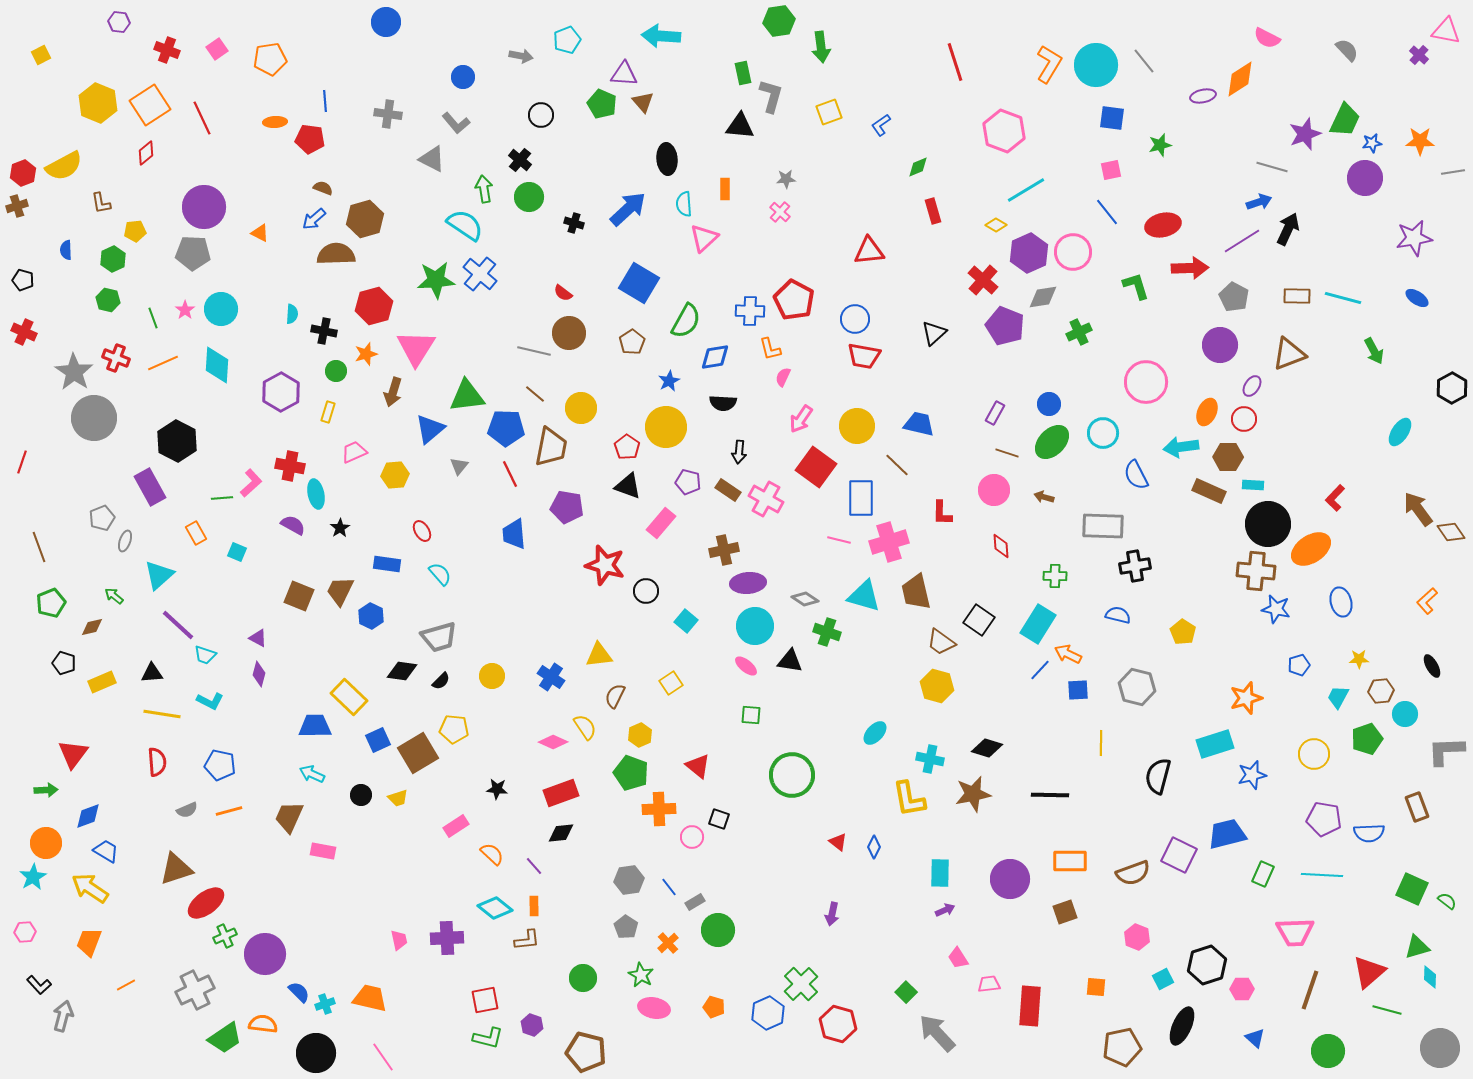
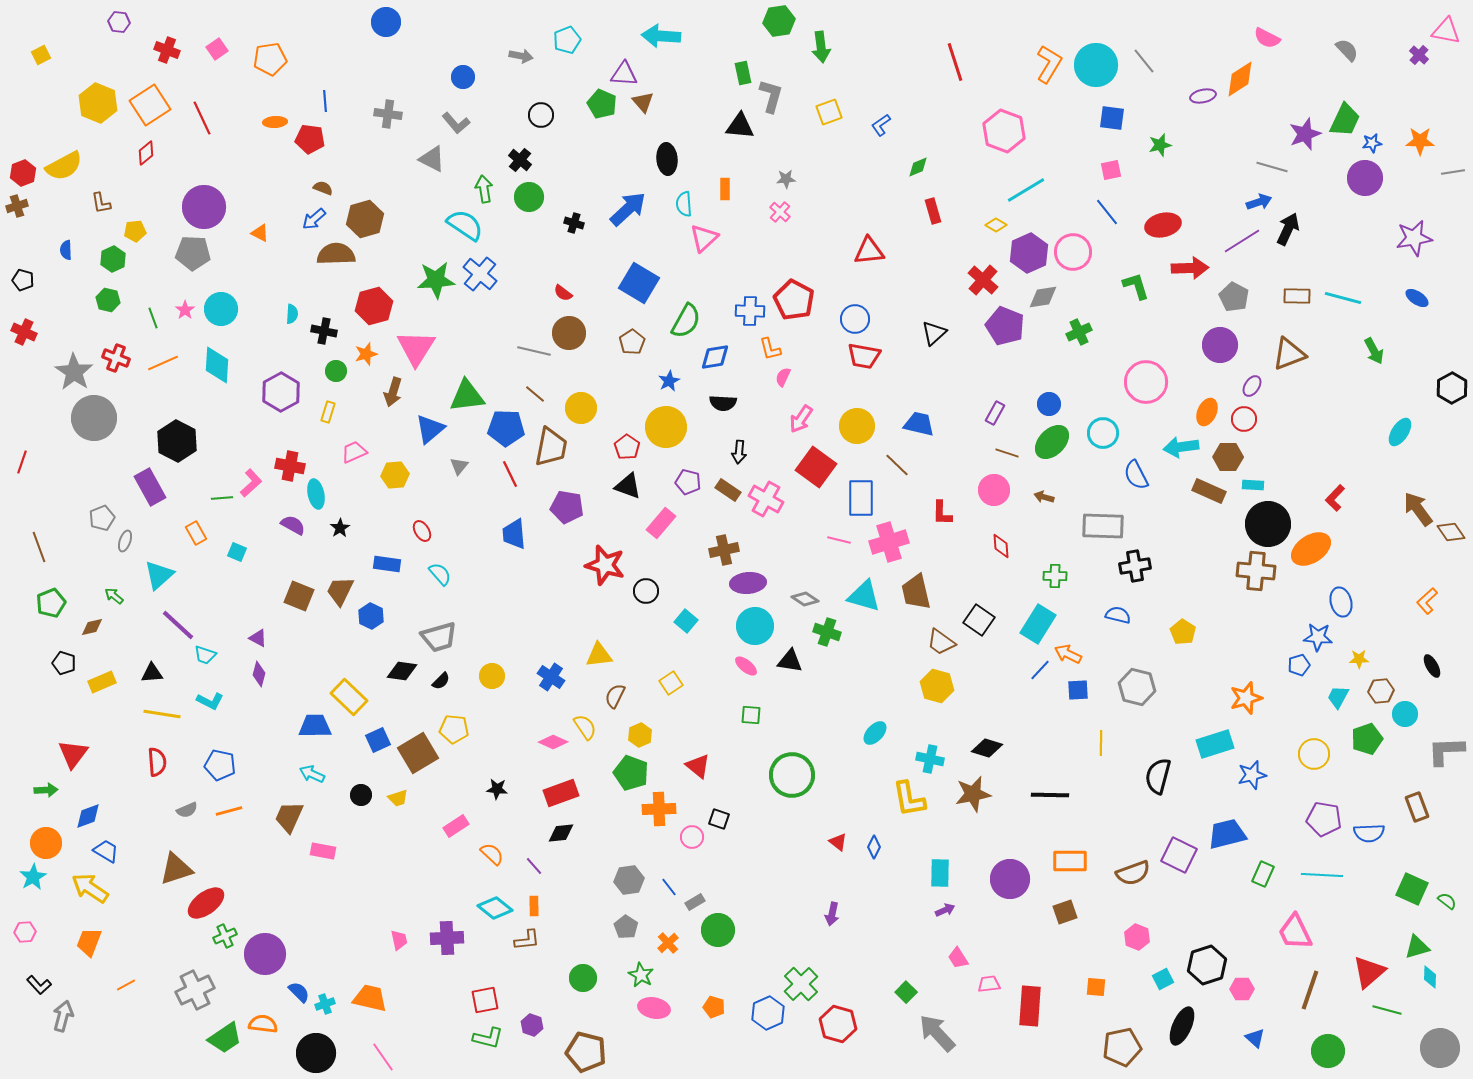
blue star at (1276, 609): moved 42 px right, 28 px down; rotated 8 degrees counterclockwise
pink trapezoid at (1295, 932): rotated 66 degrees clockwise
